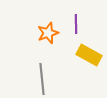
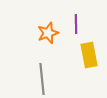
yellow rectangle: rotated 50 degrees clockwise
